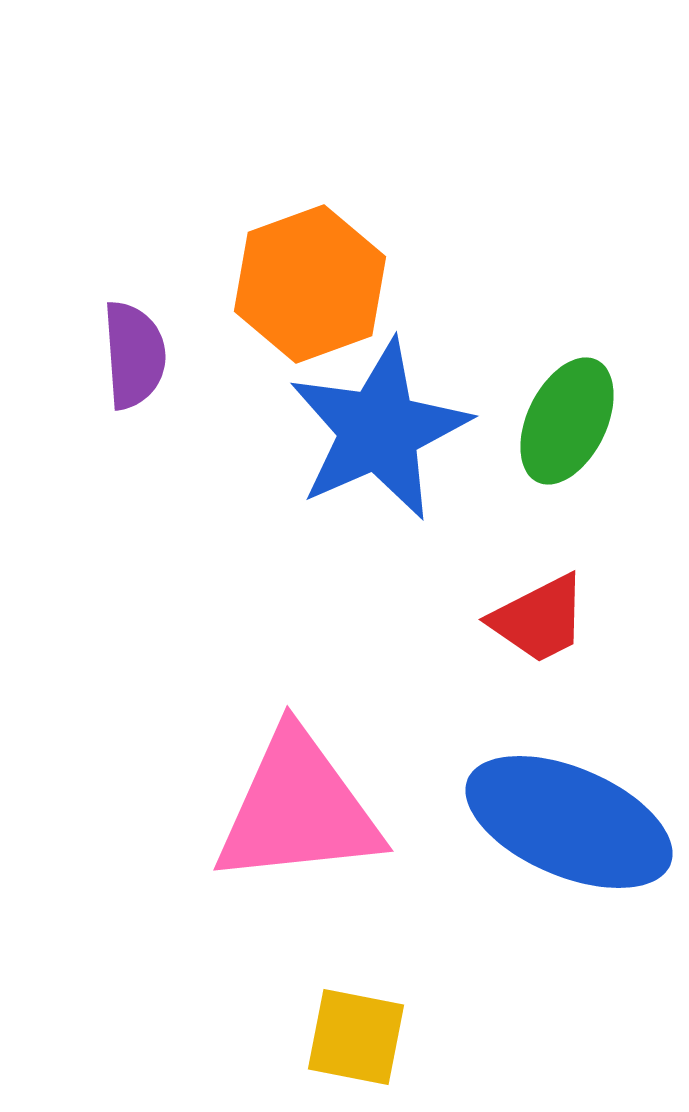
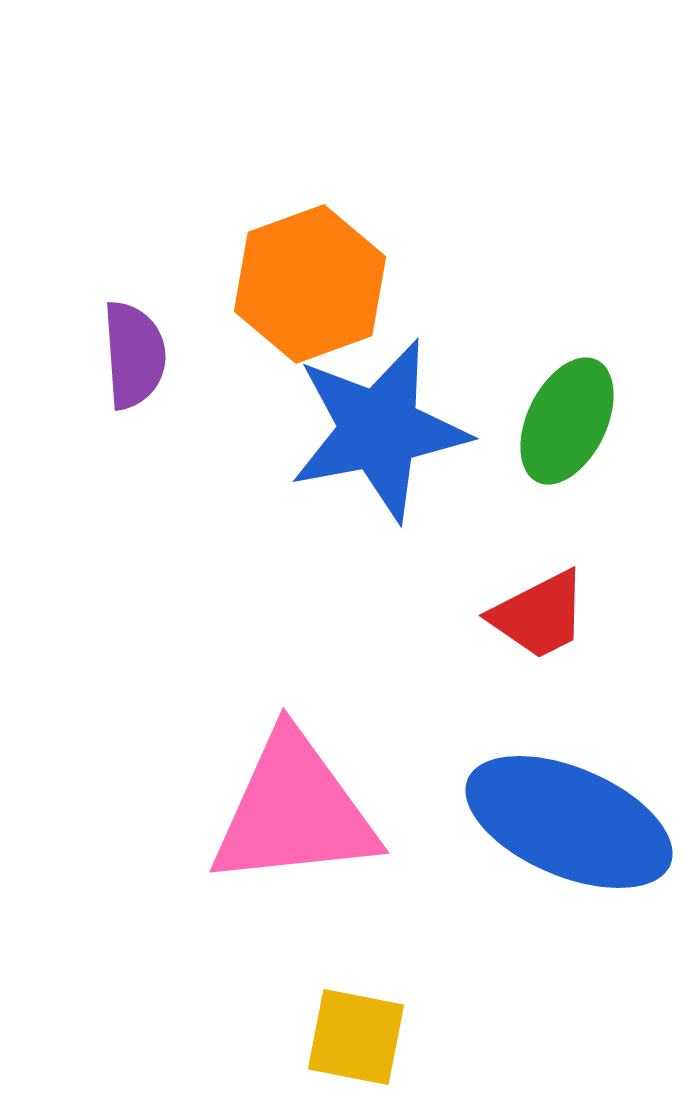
blue star: rotated 13 degrees clockwise
red trapezoid: moved 4 px up
pink triangle: moved 4 px left, 2 px down
